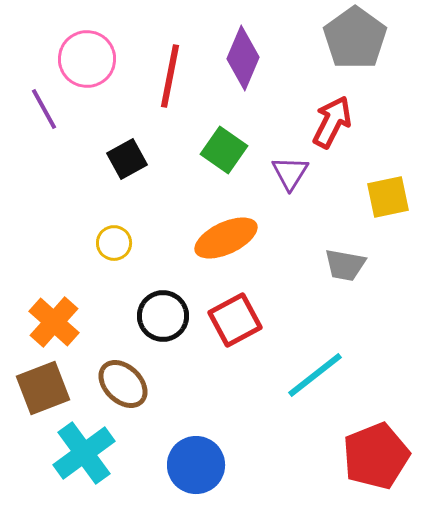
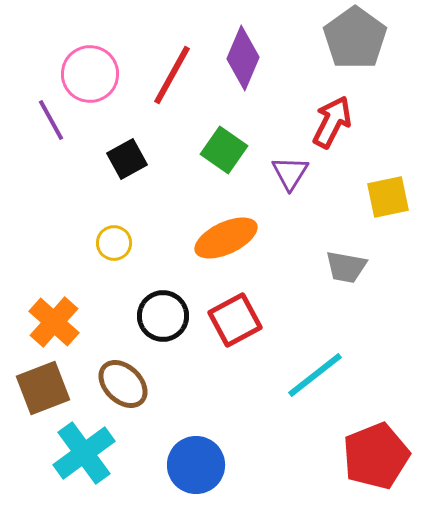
pink circle: moved 3 px right, 15 px down
red line: moved 2 px right, 1 px up; rotated 18 degrees clockwise
purple line: moved 7 px right, 11 px down
gray trapezoid: moved 1 px right, 2 px down
